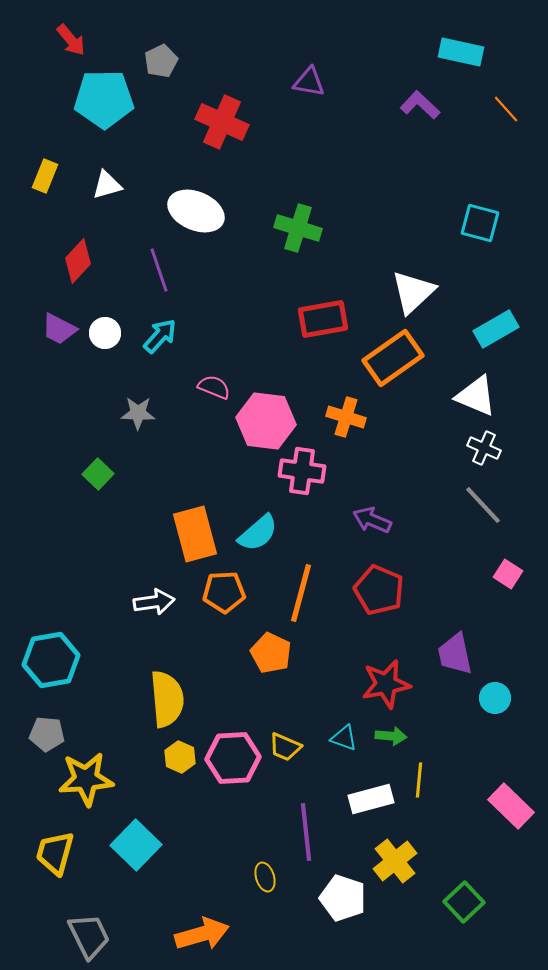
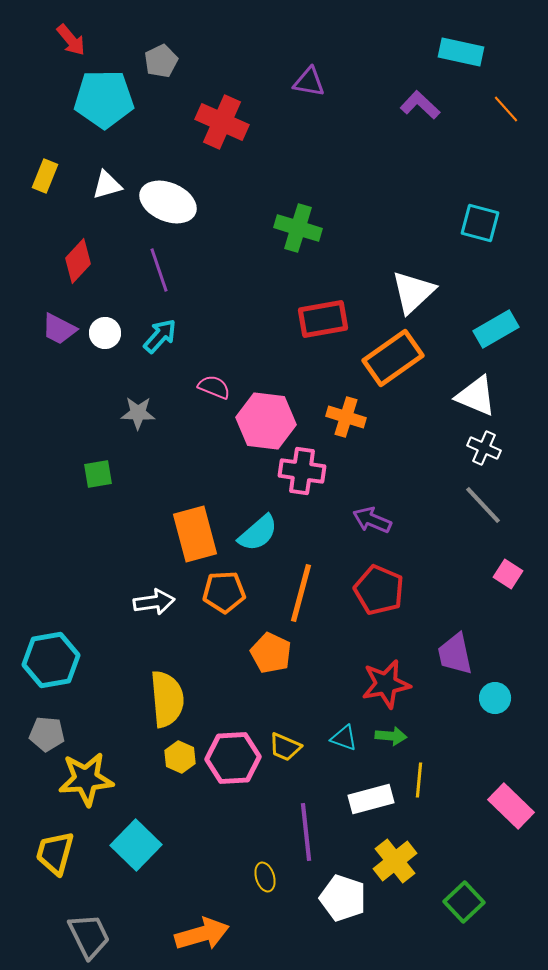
white ellipse at (196, 211): moved 28 px left, 9 px up
green square at (98, 474): rotated 36 degrees clockwise
